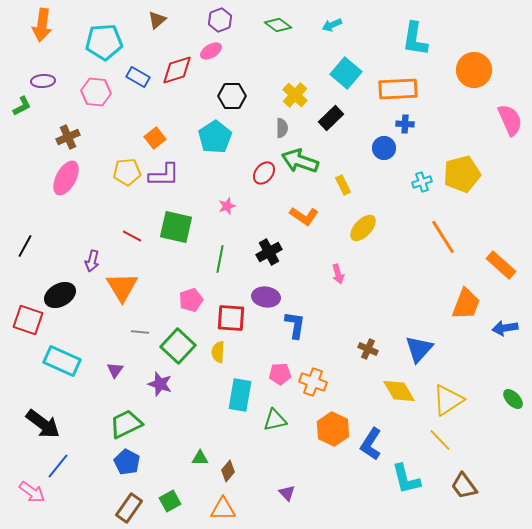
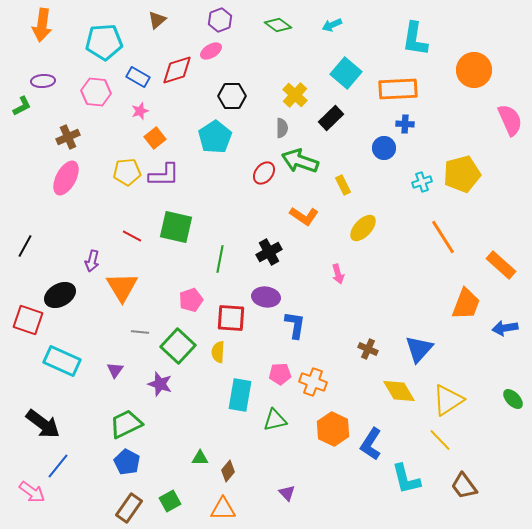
pink star at (227, 206): moved 87 px left, 95 px up
